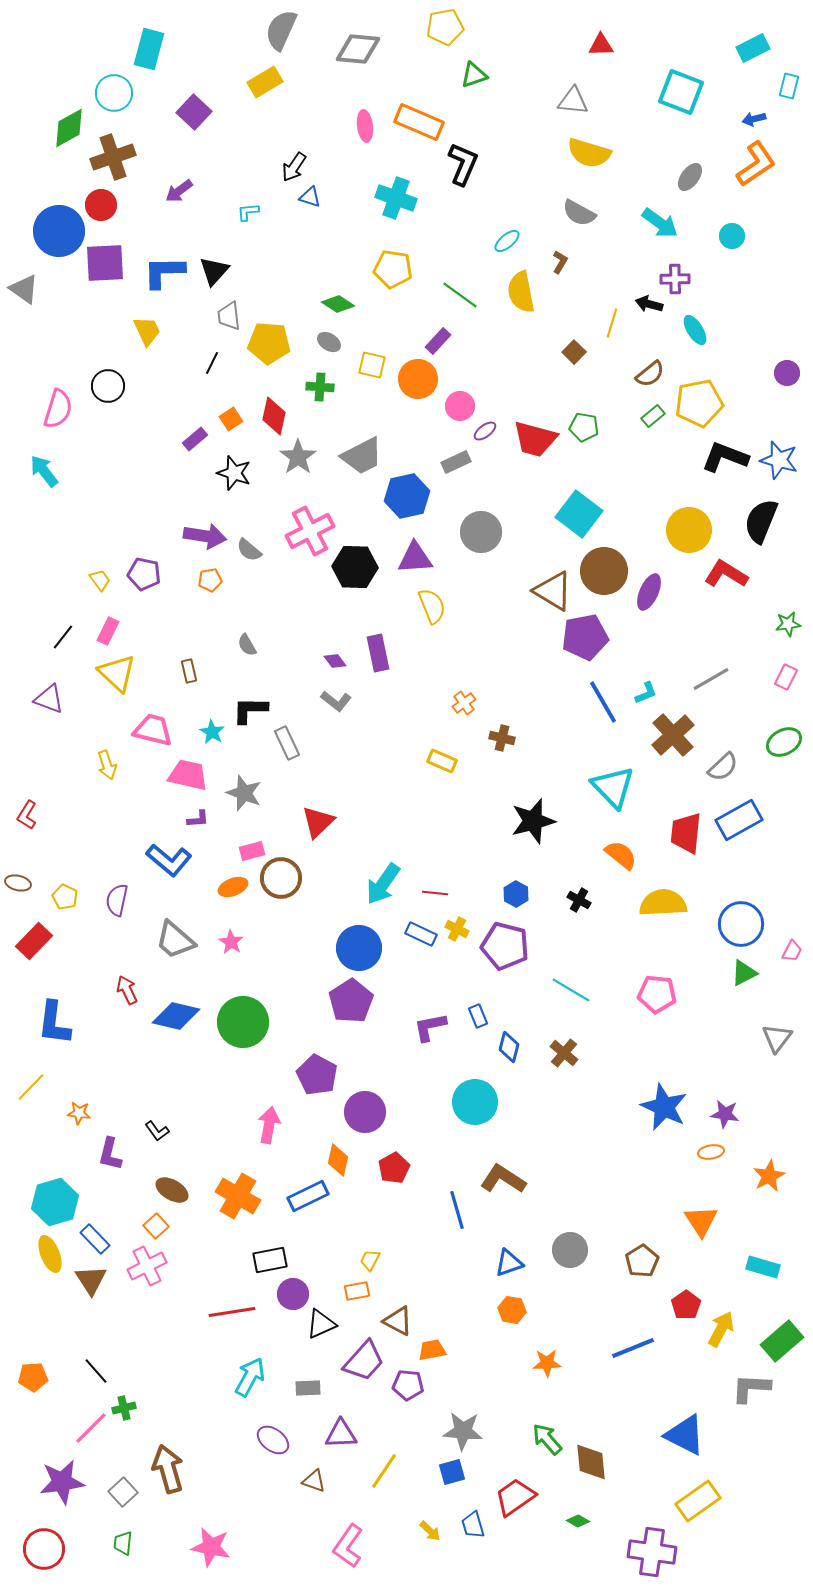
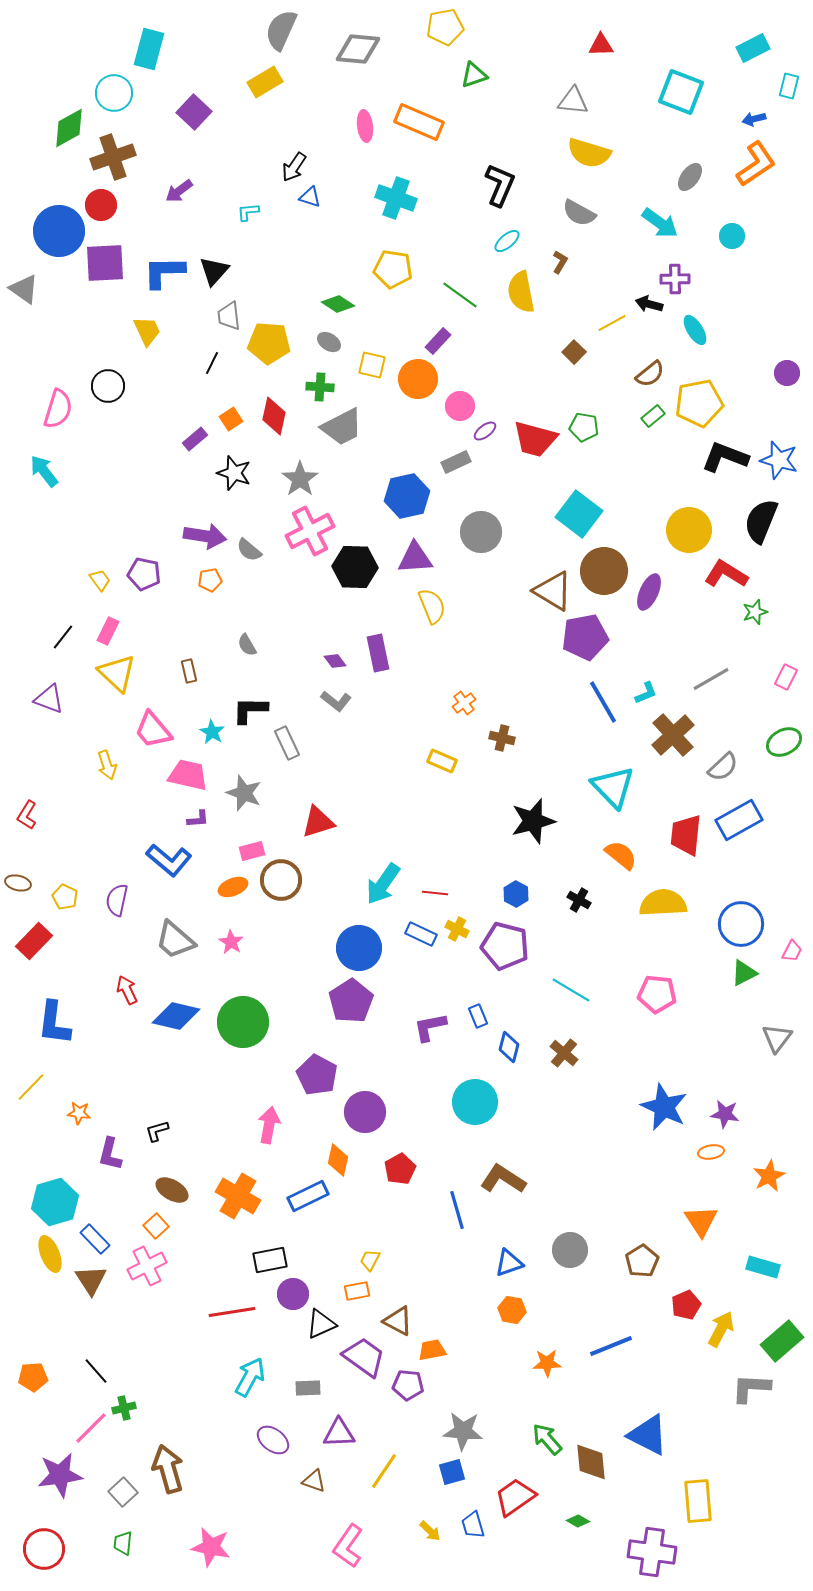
black L-shape at (463, 164): moved 37 px right, 21 px down
yellow line at (612, 323): rotated 44 degrees clockwise
gray trapezoid at (362, 456): moved 20 px left, 29 px up
gray star at (298, 457): moved 2 px right, 22 px down
green star at (788, 624): moved 33 px left, 12 px up; rotated 10 degrees counterclockwise
pink trapezoid at (153, 730): rotated 144 degrees counterclockwise
red triangle at (318, 822): rotated 27 degrees clockwise
red trapezoid at (686, 833): moved 2 px down
brown circle at (281, 878): moved 2 px down
black L-shape at (157, 1131): rotated 110 degrees clockwise
red pentagon at (394, 1168): moved 6 px right, 1 px down
red pentagon at (686, 1305): rotated 12 degrees clockwise
blue line at (633, 1348): moved 22 px left, 2 px up
purple trapezoid at (364, 1361): moved 4 px up; rotated 96 degrees counterclockwise
purple triangle at (341, 1434): moved 2 px left, 1 px up
blue triangle at (685, 1435): moved 37 px left
purple star at (62, 1482): moved 2 px left, 7 px up
yellow rectangle at (698, 1501): rotated 60 degrees counterclockwise
